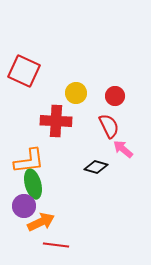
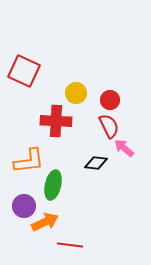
red circle: moved 5 px left, 4 px down
pink arrow: moved 1 px right, 1 px up
black diamond: moved 4 px up; rotated 10 degrees counterclockwise
green ellipse: moved 20 px right, 1 px down; rotated 28 degrees clockwise
orange arrow: moved 4 px right
red line: moved 14 px right
